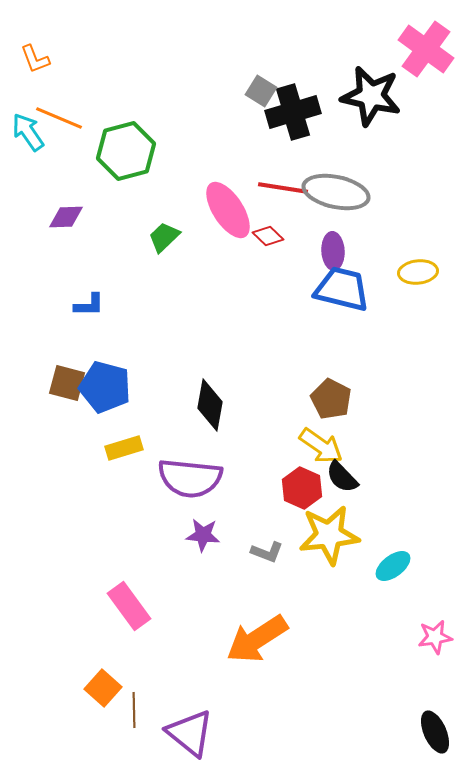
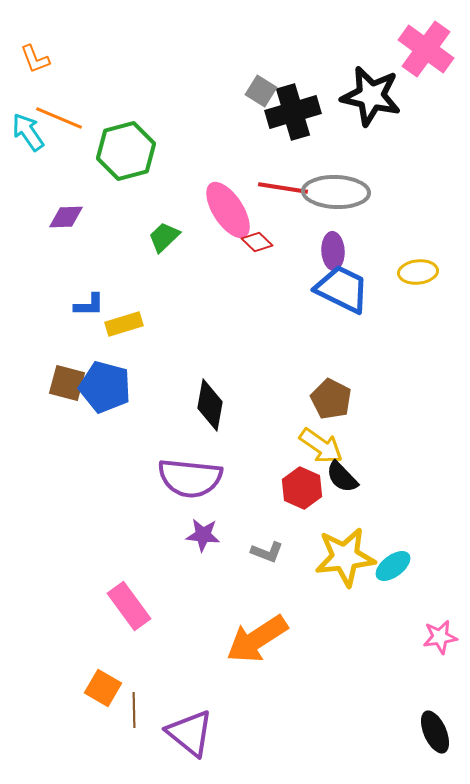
gray ellipse: rotated 10 degrees counterclockwise
red diamond: moved 11 px left, 6 px down
blue trapezoid: rotated 12 degrees clockwise
yellow rectangle: moved 124 px up
yellow star: moved 16 px right, 22 px down
pink star: moved 5 px right
orange square: rotated 12 degrees counterclockwise
